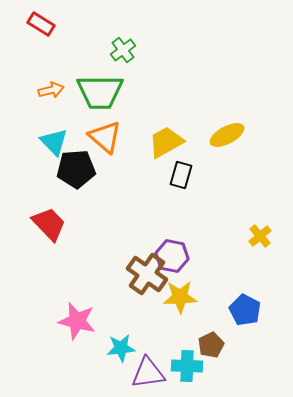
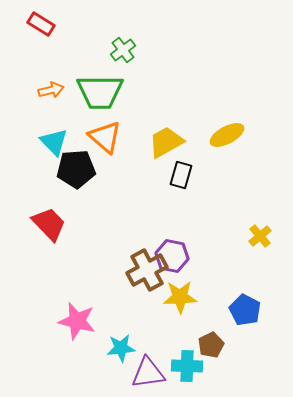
brown cross: moved 4 px up; rotated 27 degrees clockwise
